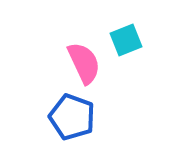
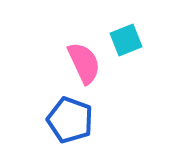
blue pentagon: moved 2 px left, 3 px down
